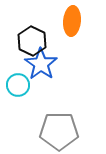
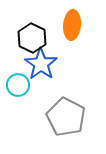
orange ellipse: moved 4 px down
black hexagon: moved 3 px up
gray pentagon: moved 7 px right, 14 px up; rotated 27 degrees clockwise
